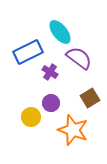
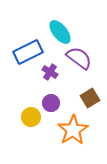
orange star: rotated 20 degrees clockwise
